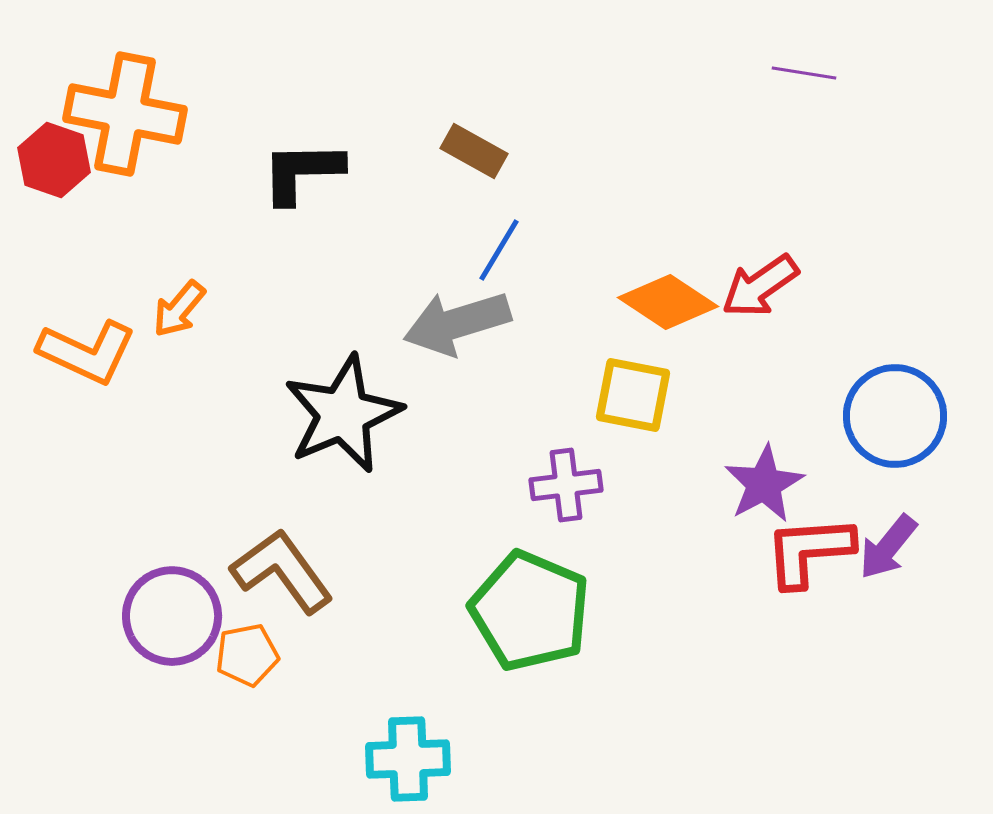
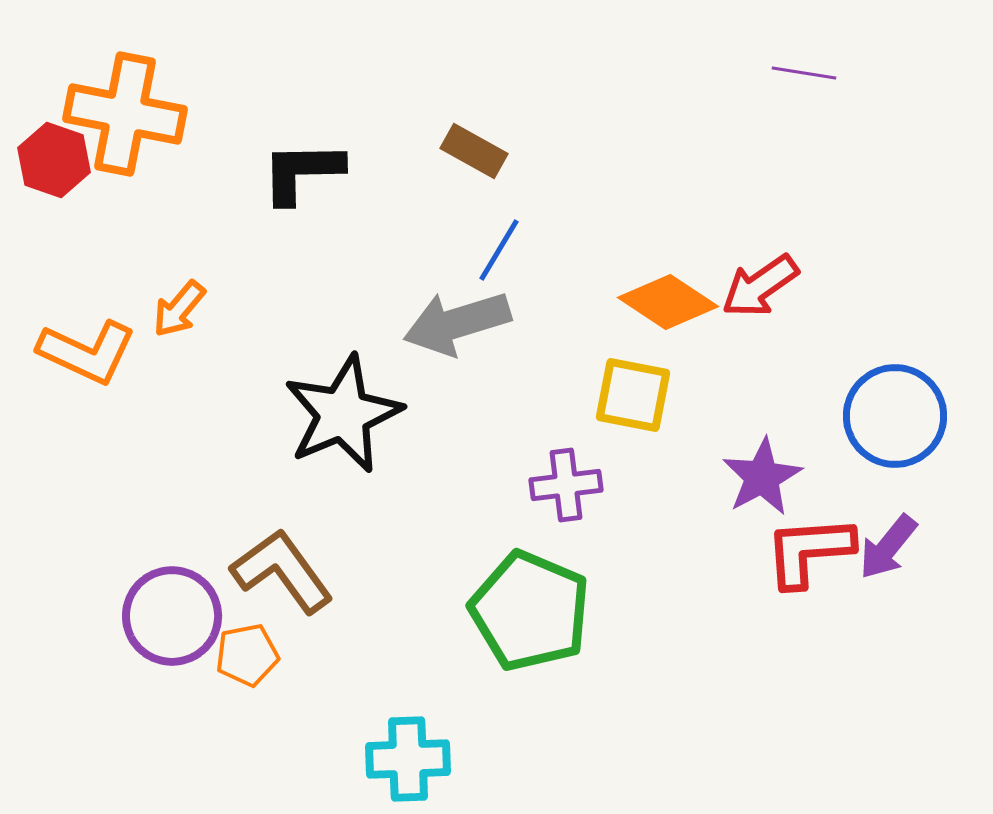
purple star: moved 2 px left, 7 px up
